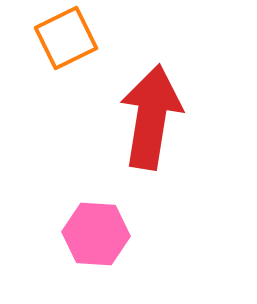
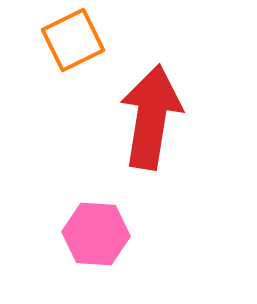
orange square: moved 7 px right, 2 px down
